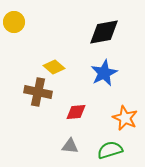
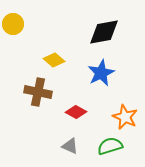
yellow circle: moved 1 px left, 2 px down
yellow diamond: moved 7 px up
blue star: moved 3 px left
red diamond: rotated 35 degrees clockwise
orange star: moved 1 px up
gray triangle: rotated 18 degrees clockwise
green semicircle: moved 4 px up
